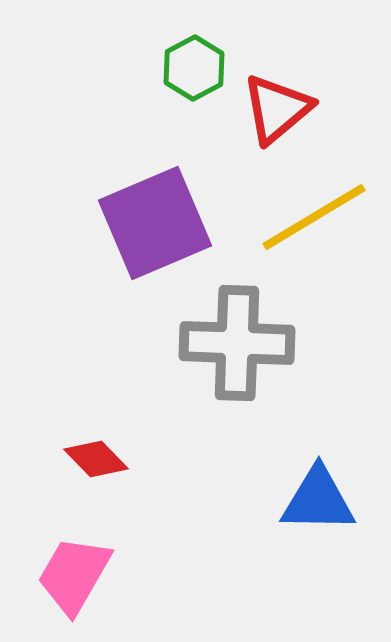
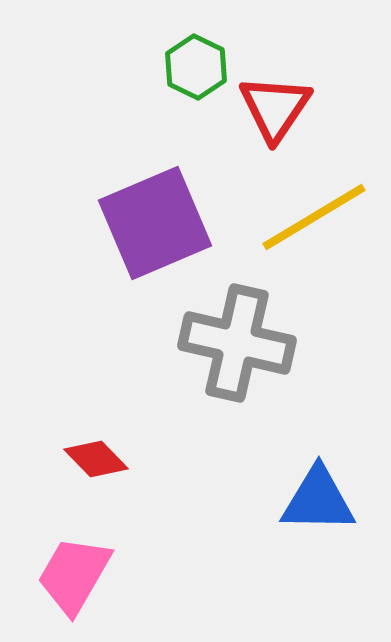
green hexagon: moved 2 px right, 1 px up; rotated 6 degrees counterclockwise
red triangle: moved 2 px left, 1 px up; rotated 16 degrees counterclockwise
gray cross: rotated 11 degrees clockwise
